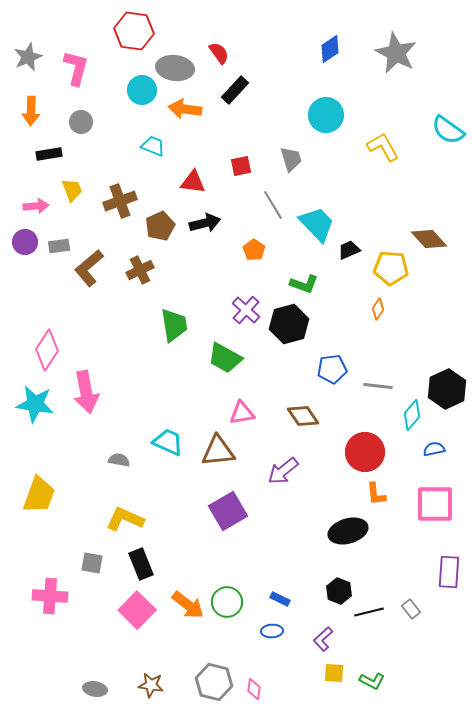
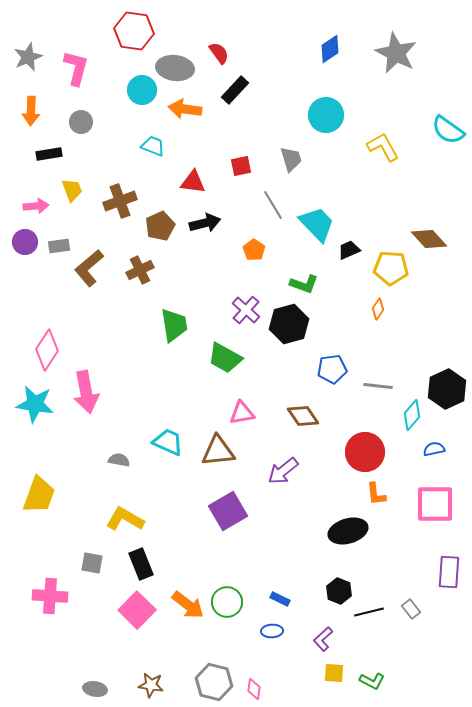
yellow L-shape at (125, 519): rotated 6 degrees clockwise
